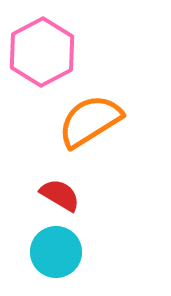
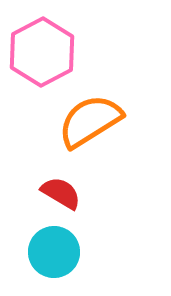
red semicircle: moved 1 px right, 2 px up
cyan circle: moved 2 px left
